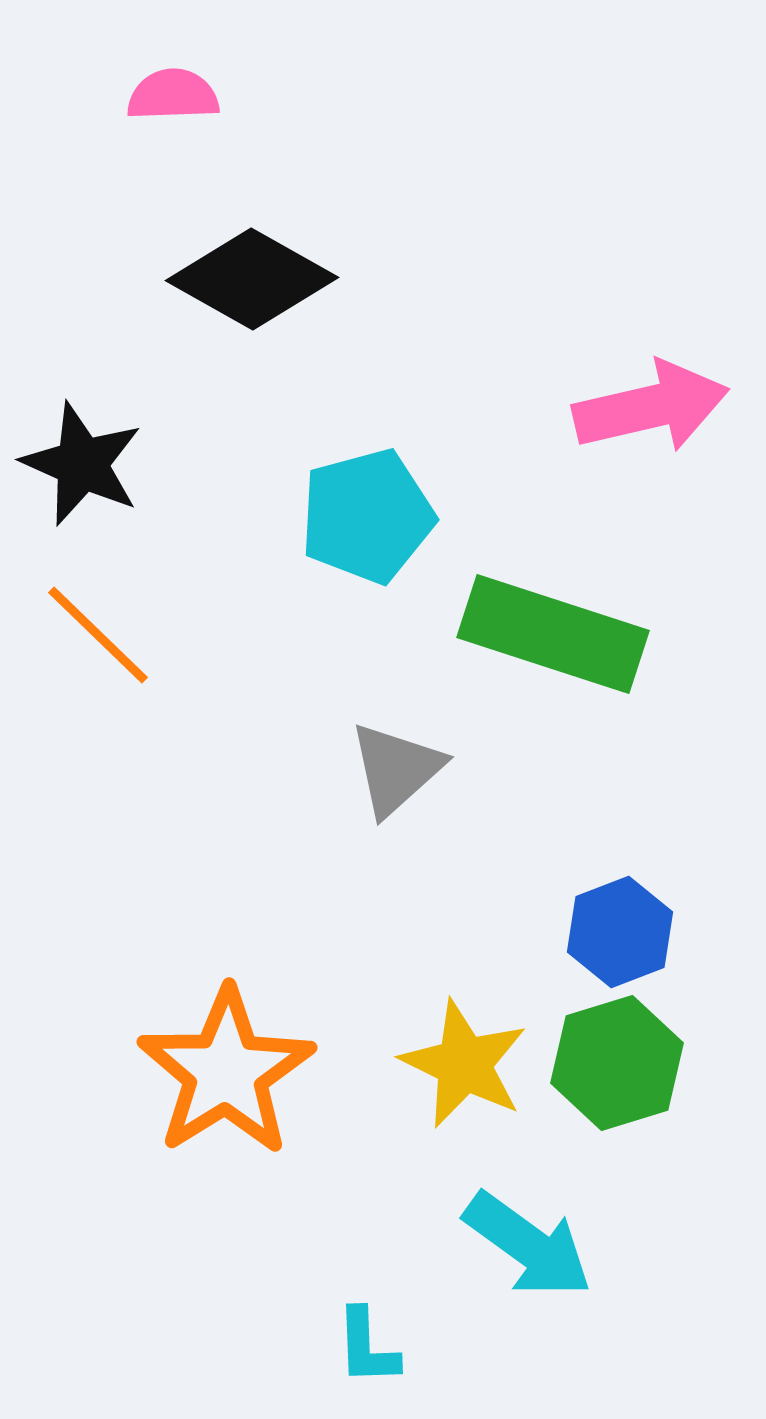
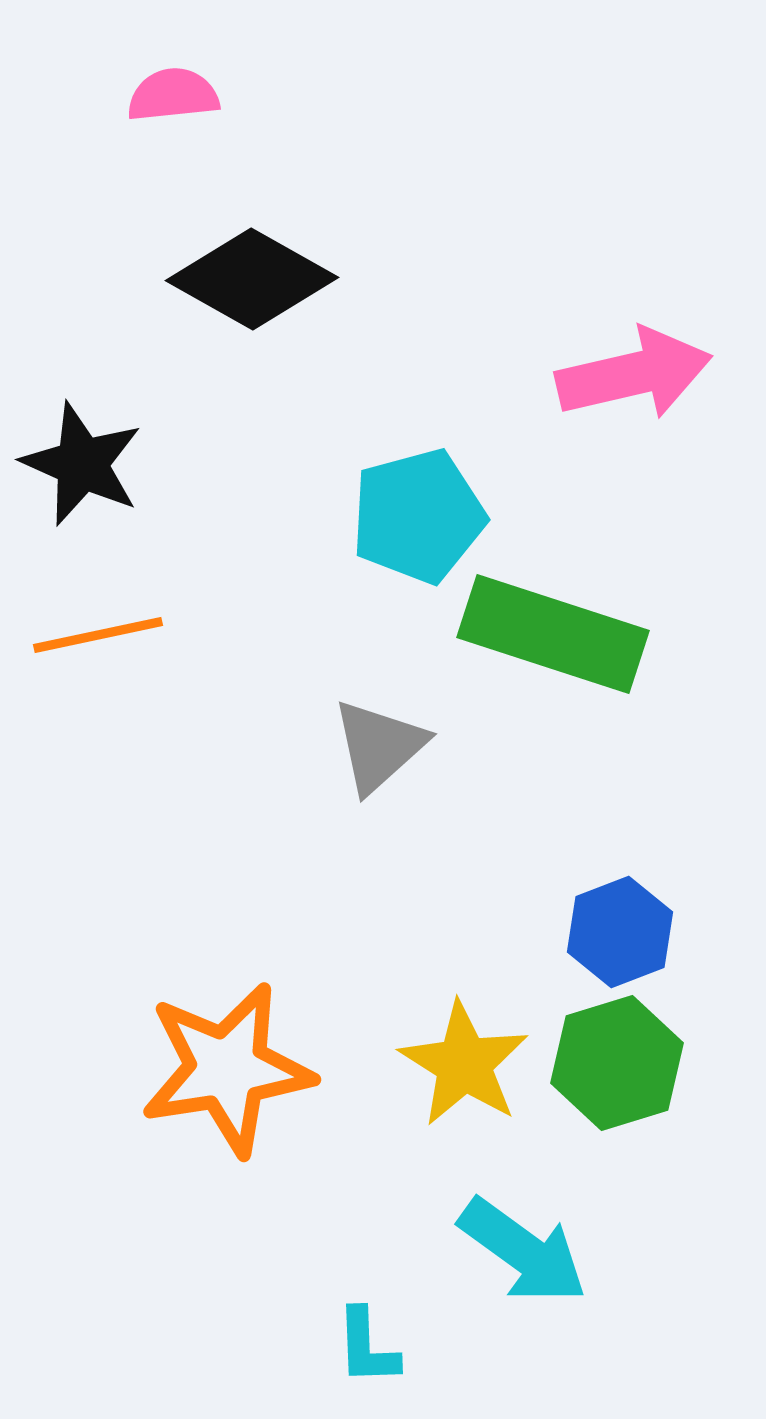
pink semicircle: rotated 4 degrees counterclockwise
pink arrow: moved 17 px left, 33 px up
cyan pentagon: moved 51 px right
orange line: rotated 56 degrees counterclockwise
gray triangle: moved 17 px left, 23 px up
yellow star: rotated 6 degrees clockwise
orange star: moved 1 px right, 3 px up; rotated 23 degrees clockwise
cyan arrow: moved 5 px left, 6 px down
